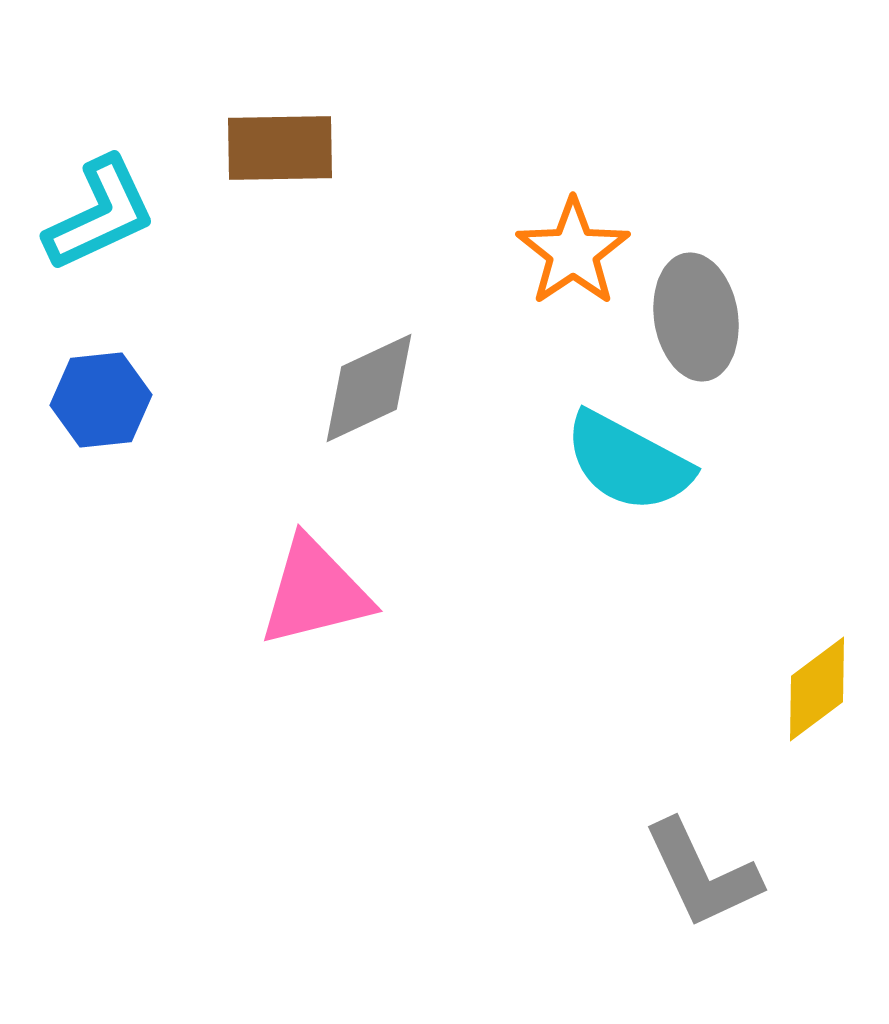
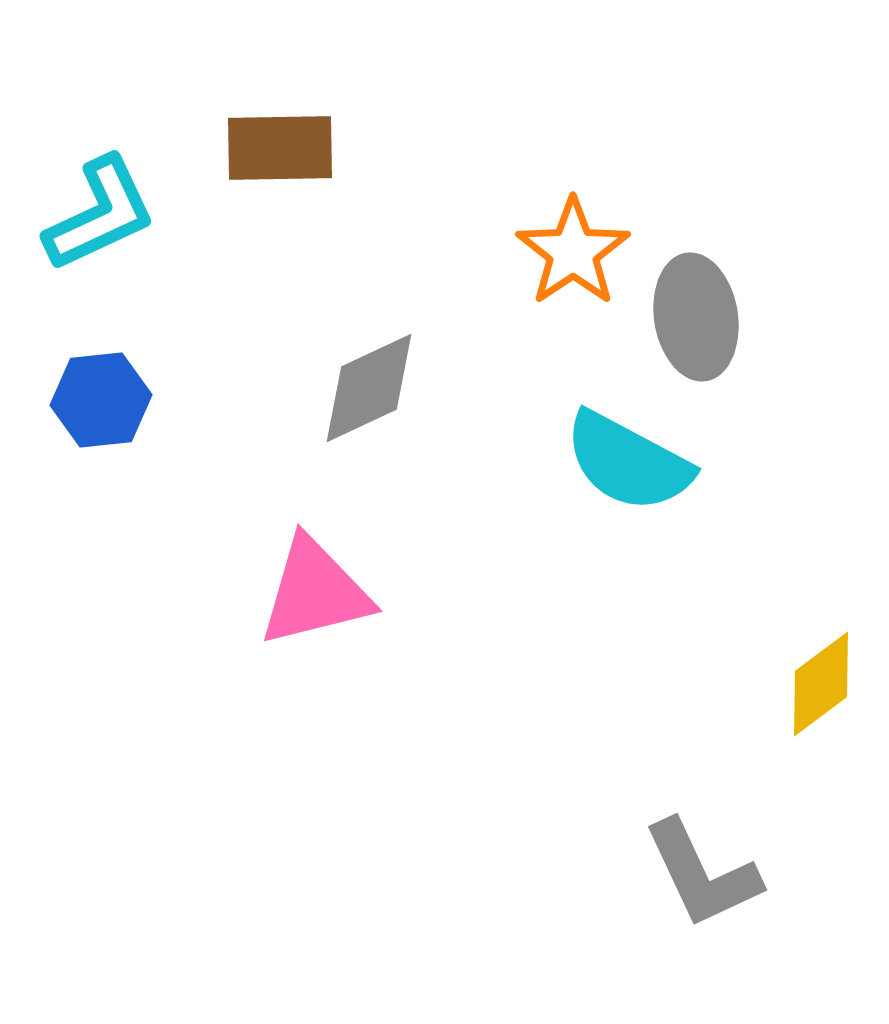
yellow diamond: moved 4 px right, 5 px up
